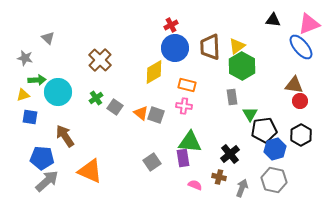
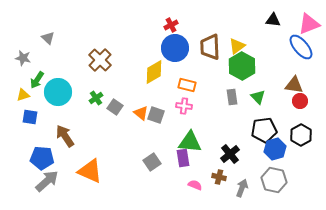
gray star at (25, 58): moved 2 px left
green arrow at (37, 80): rotated 126 degrees clockwise
green triangle at (250, 114): moved 8 px right, 17 px up; rotated 14 degrees counterclockwise
